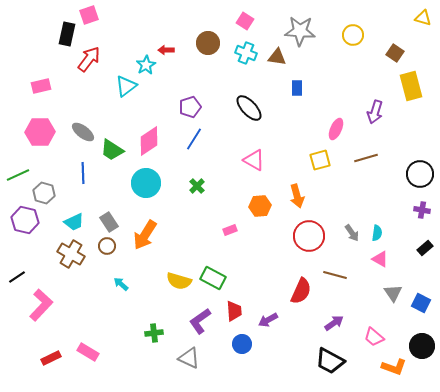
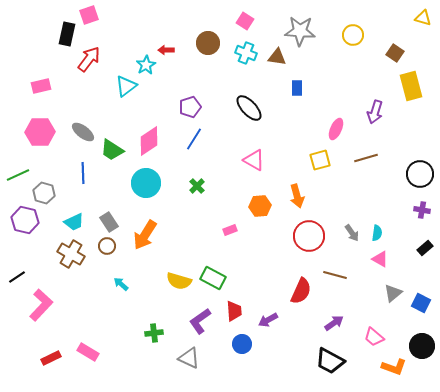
gray triangle at (393, 293): rotated 24 degrees clockwise
